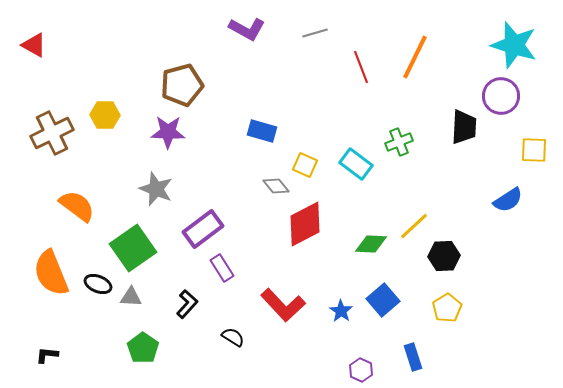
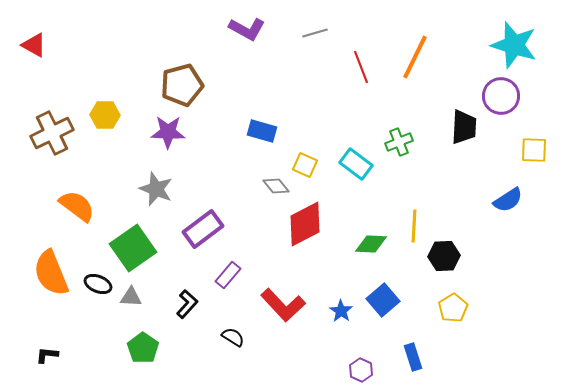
yellow line at (414, 226): rotated 44 degrees counterclockwise
purple rectangle at (222, 268): moved 6 px right, 7 px down; rotated 72 degrees clockwise
yellow pentagon at (447, 308): moved 6 px right
